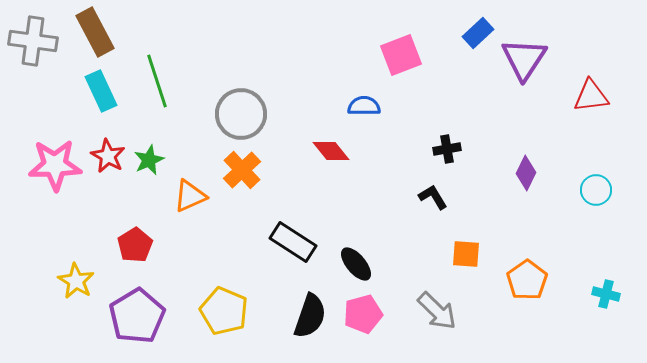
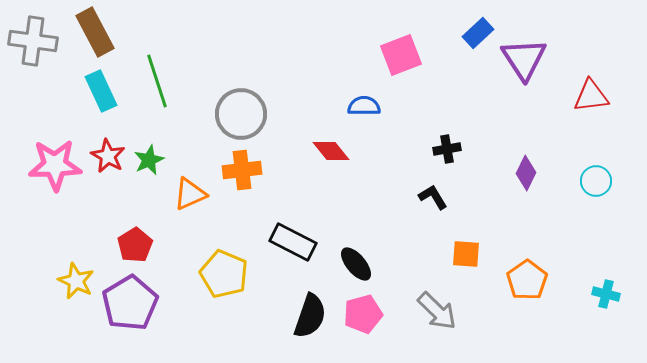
purple triangle: rotated 6 degrees counterclockwise
orange cross: rotated 36 degrees clockwise
cyan circle: moved 9 px up
orange triangle: moved 2 px up
black rectangle: rotated 6 degrees counterclockwise
yellow star: rotated 6 degrees counterclockwise
yellow pentagon: moved 37 px up
purple pentagon: moved 7 px left, 13 px up
